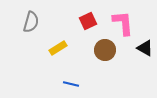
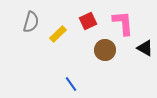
yellow rectangle: moved 14 px up; rotated 12 degrees counterclockwise
blue line: rotated 42 degrees clockwise
